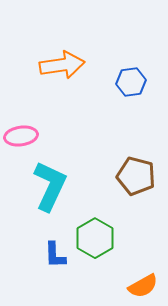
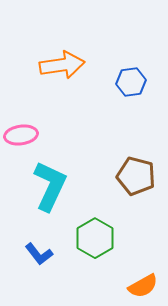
pink ellipse: moved 1 px up
blue L-shape: moved 16 px left, 1 px up; rotated 36 degrees counterclockwise
